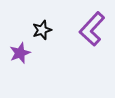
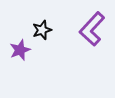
purple star: moved 3 px up
